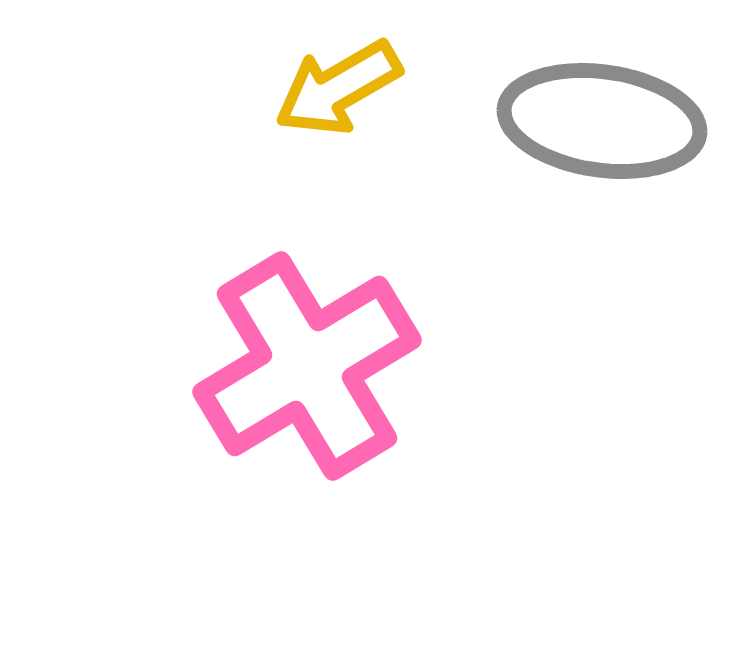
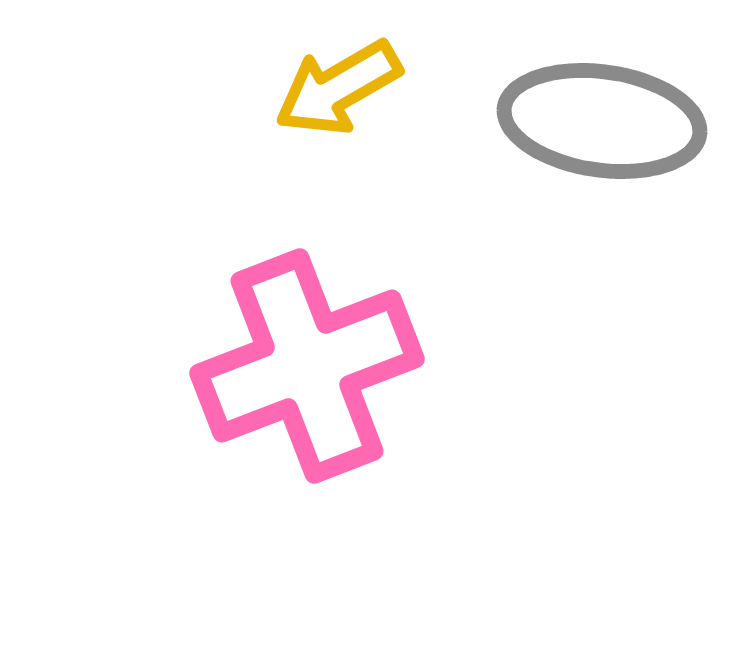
pink cross: rotated 10 degrees clockwise
